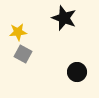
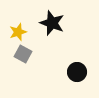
black star: moved 12 px left, 5 px down
yellow star: rotated 12 degrees counterclockwise
